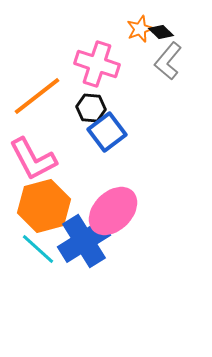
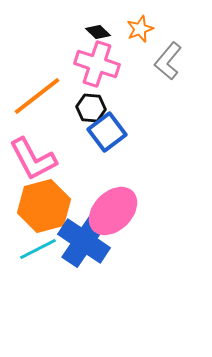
black diamond: moved 63 px left
blue cross: rotated 24 degrees counterclockwise
cyan line: rotated 69 degrees counterclockwise
